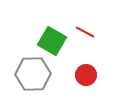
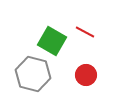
gray hexagon: rotated 16 degrees clockwise
